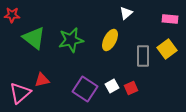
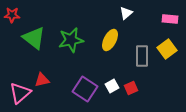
gray rectangle: moved 1 px left
